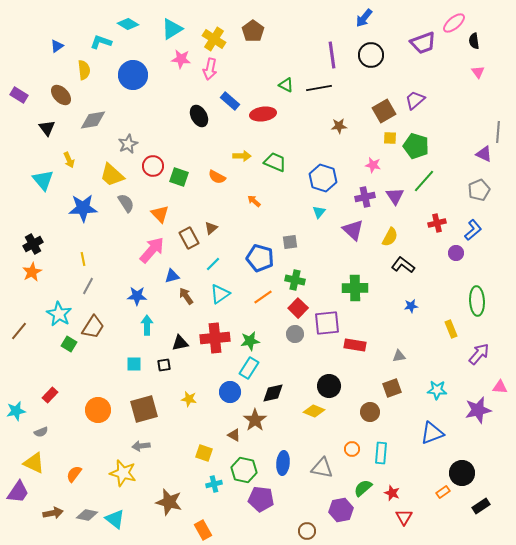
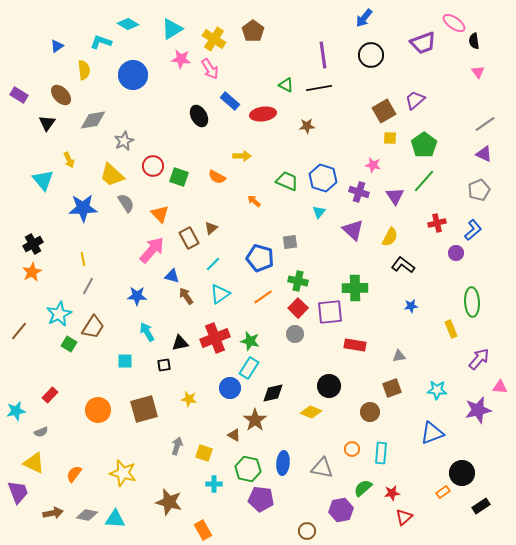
pink ellipse at (454, 23): rotated 75 degrees clockwise
purple line at (332, 55): moved 9 px left
pink arrow at (210, 69): rotated 45 degrees counterclockwise
brown star at (339, 126): moved 32 px left
black triangle at (47, 128): moved 5 px up; rotated 12 degrees clockwise
gray line at (498, 132): moved 13 px left, 8 px up; rotated 50 degrees clockwise
gray star at (128, 144): moved 4 px left, 3 px up
green pentagon at (416, 146): moved 8 px right, 1 px up; rotated 20 degrees clockwise
green trapezoid at (275, 162): moved 12 px right, 19 px down
purple cross at (365, 197): moved 6 px left, 5 px up; rotated 30 degrees clockwise
blue triangle at (172, 276): rotated 28 degrees clockwise
green cross at (295, 280): moved 3 px right, 1 px down
green ellipse at (477, 301): moved 5 px left, 1 px down
cyan star at (59, 314): rotated 15 degrees clockwise
purple square at (327, 323): moved 3 px right, 11 px up
cyan arrow at (147, 325): moved 7 px down; rotated 30 degrees counterclockwise
red cross at (215, 338): rotated 16 degrees counterclockwise
green star at (250, 341): rotated 24 degrees clockwise
purple arrow at (479, 354): moved 5 px down
cyan square at (134, 364): moved 9 px left, 3 px up
blue circle at (230, 392): moved 4 px up
yellow diamond at (314, 411): moved 3 px left, 1 px down
gray arrow at (141, 446): moved 36 px right; rotated 114 degrees clockwise
green hexagon at (244, 470): moved 4 px right, 1 px up
cyan cross at (214, 484): rotated 14 degrees clockwise
purple trapezoid at (18, 492): rotated 55 degrees counterclockwise
red star at (392, 493): rotated 28 degrees counterclockwise
red triangle at (404, 517): rotated 18 degrees clockwise
cyan triangle at (115, 519): rotated 35 degrees counterclockwise
